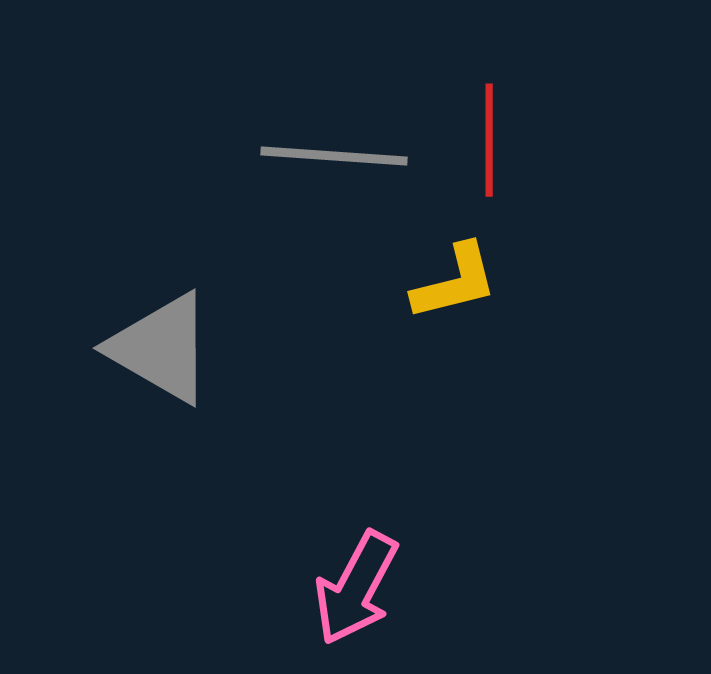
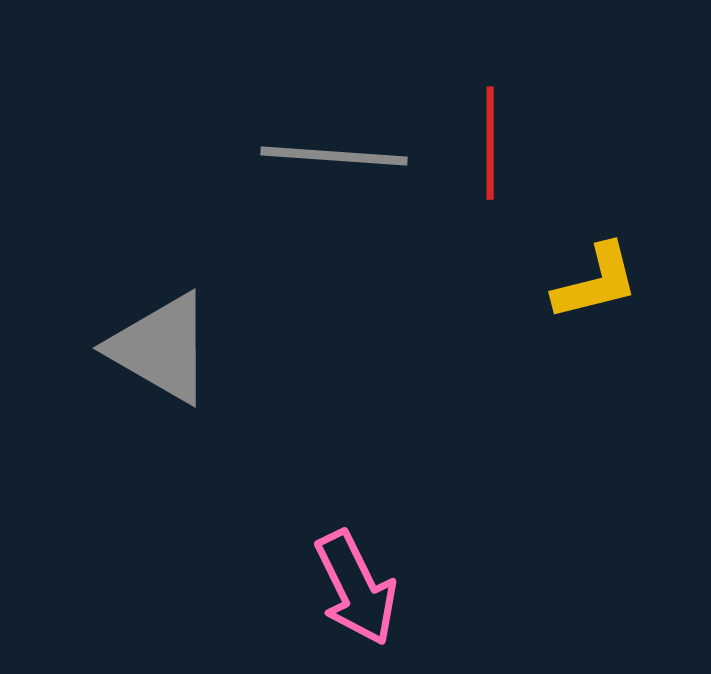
red line: moved 1 px right, 3 px down
yellow L-shape: moved 141 px right
pink arrow: rotated 54 degrees counterclockwise
